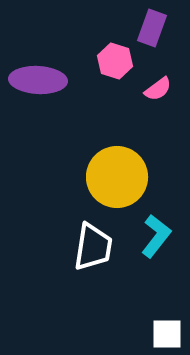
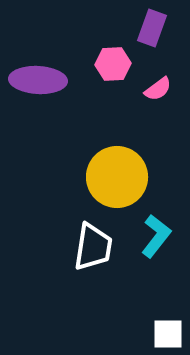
pink hexagon: moved 2 px left, 3 px down; rotated 20 degrees counterclockwise
white square: moved 1 px right
